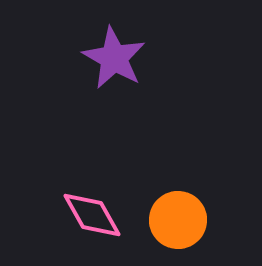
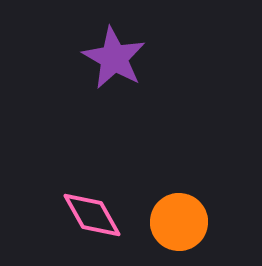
orange circle: moved 1 px right, 2 px down
